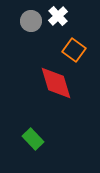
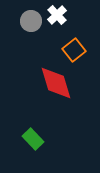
white cross: moved 1 px left, 1 px up
orange square: rotated 15 degrees clockwise
